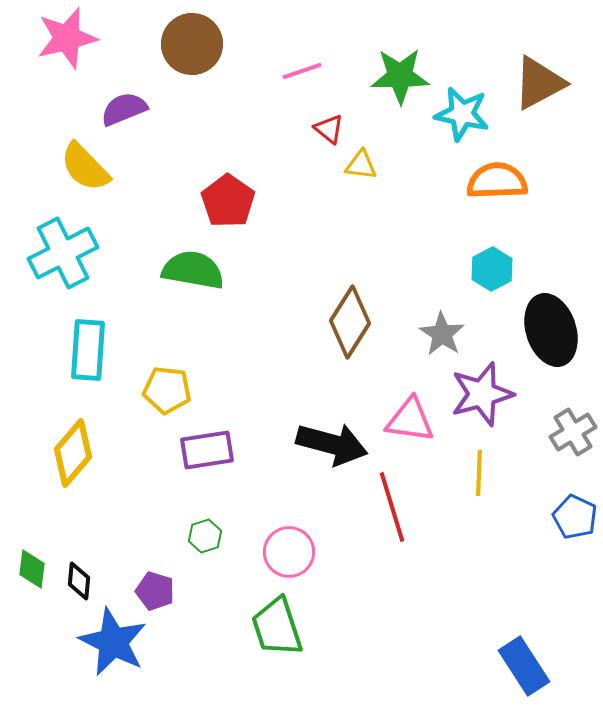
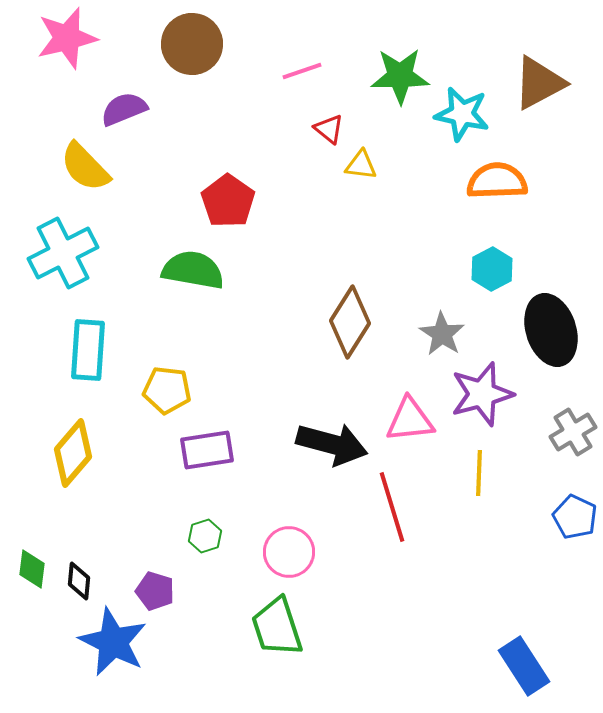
pink triangle: rotated 14 degrees counterclockwise
